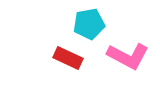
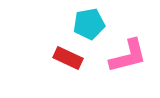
pink L-shape: rotated 42 degrees counterclockwise
